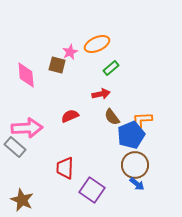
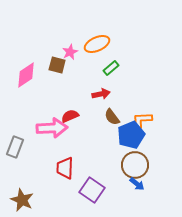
pink diamond: rotated 60 degrees clockwise
pink arrow: moved 25 px right
gray rectangle: rotated 70 degrees clockwise
